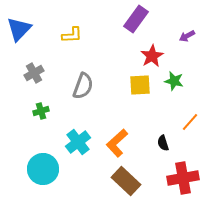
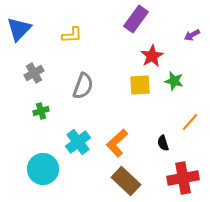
purple arrow: moved 5 px right, 1 px up
